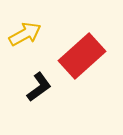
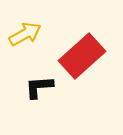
black L-shape: rotated 148 degrees counterclockwise
